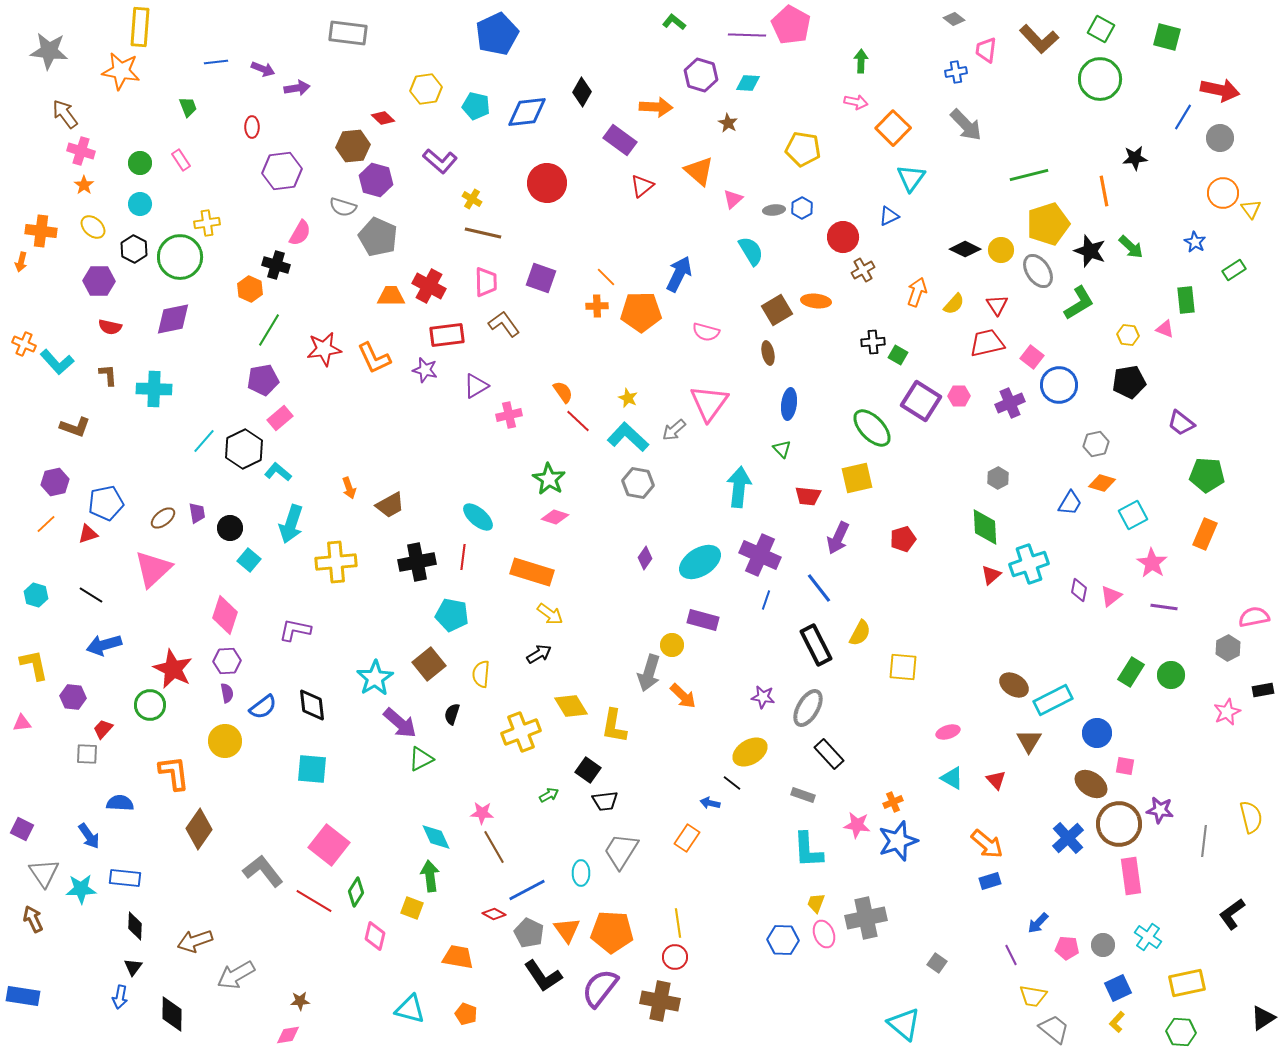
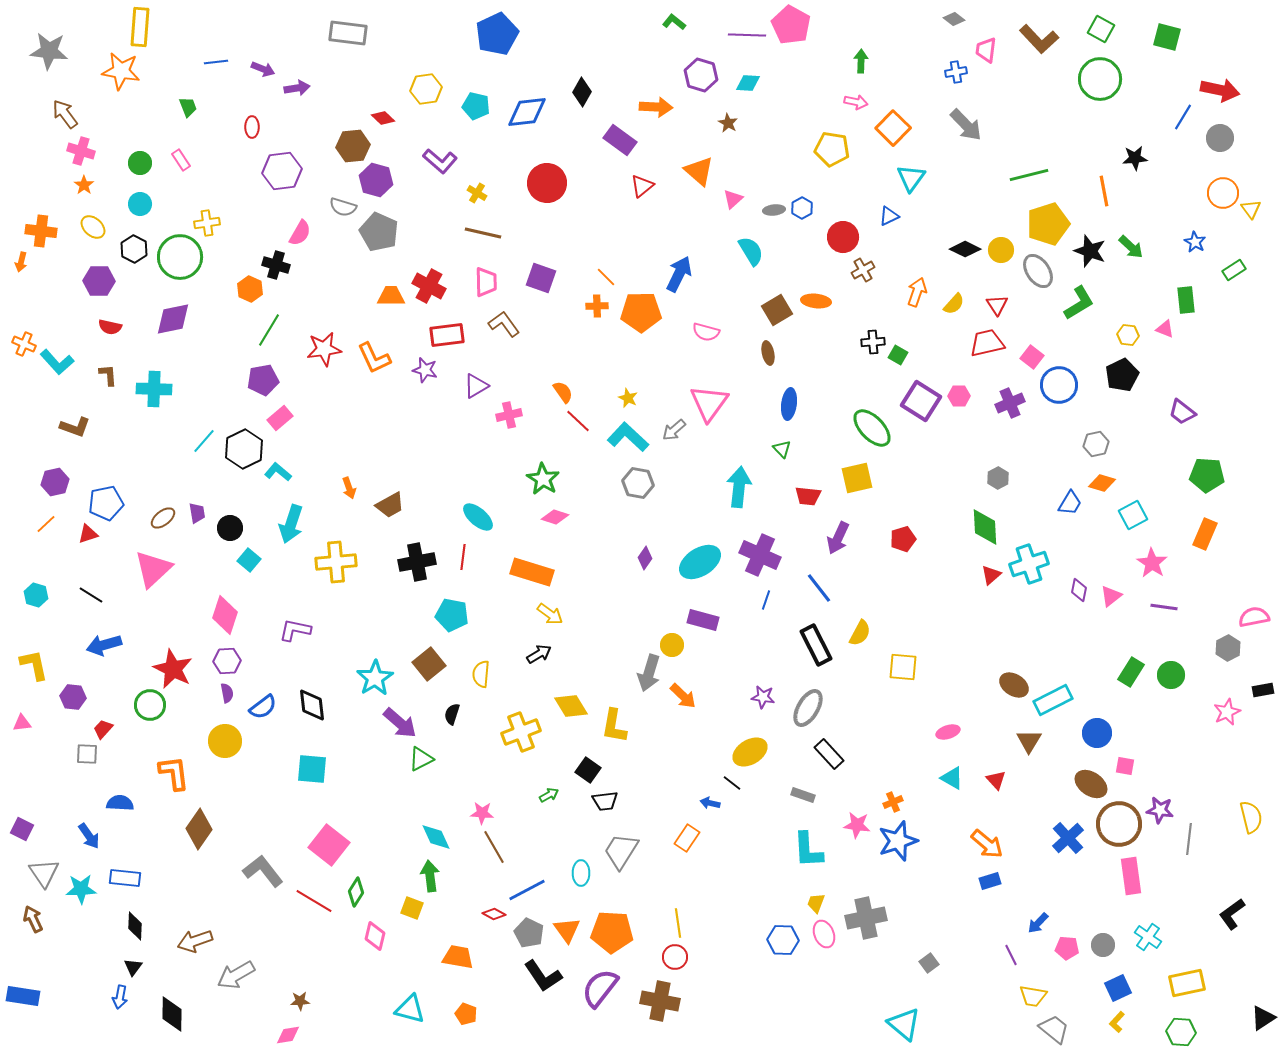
yellow pentagon at (803, 149): moved 29 px right
yellow cross at (472, 199): moved 5 px right, 6 px up
gray pentagon at (378, 237): moved 1 px right, 5 px up
black pentagon at (1129, 382): moved 7 px left, 7 px up; rotated 16 degrees counterclockwise
purple trapezoid at (1181, 423): moved 1 px right, 11 px up
green star at (549, 479): moved 6 px left
gray line at (1204, 841): moved 15 px left, 2 px up
gray square at (937, 963): moved 8 px left; rotated 18 degrees clockwise
